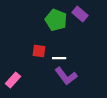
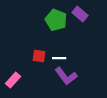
red square: moved 5 px down
